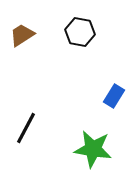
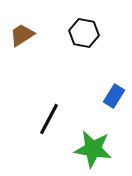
black hexagon: moved 4 px right, 1 px down
black line: moved 23 px right, 9 px up
